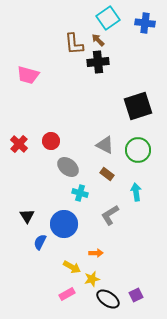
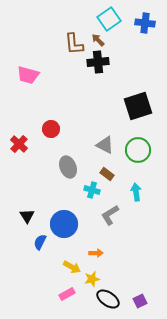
cyan square: moved 1 px right, 1 px down
red circle: moved 12 px up
gray ellipse: rotated 30 degrees clockwise
cyan cross: moved 12 px right, 3 px up
purple square: moved 4 px right, 6 px down
